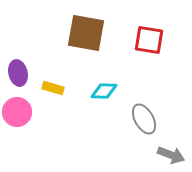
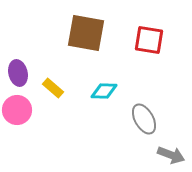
yellow rectangle: rotated 25 degrees clockwise
pink circle: moved 2 px up
